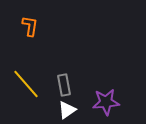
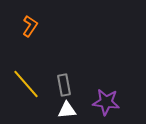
orange L-shape: rotated 25 degrees clockwise
purple star: rotated 12 degrees clockwise
white triangle: rotated 30 degrees clockwise
